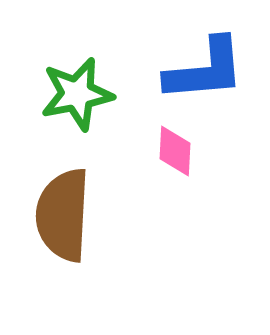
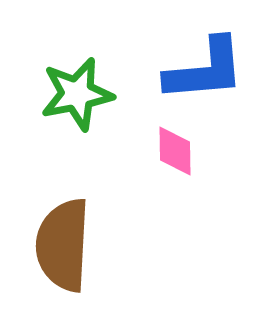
pink diamond: rotated 4 degrees counterclockwise
brown semicircle: moved 30 px down
